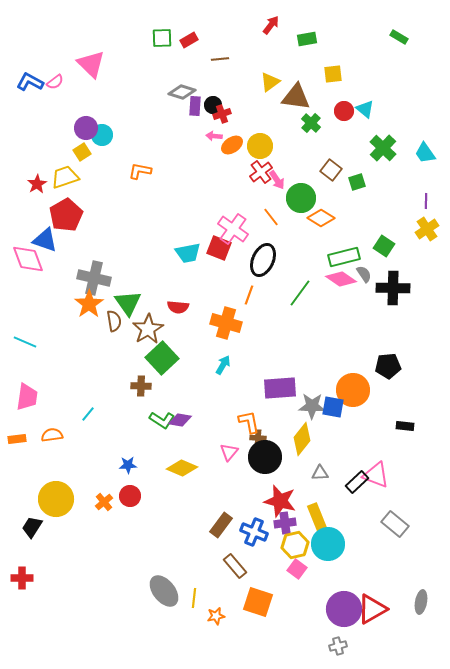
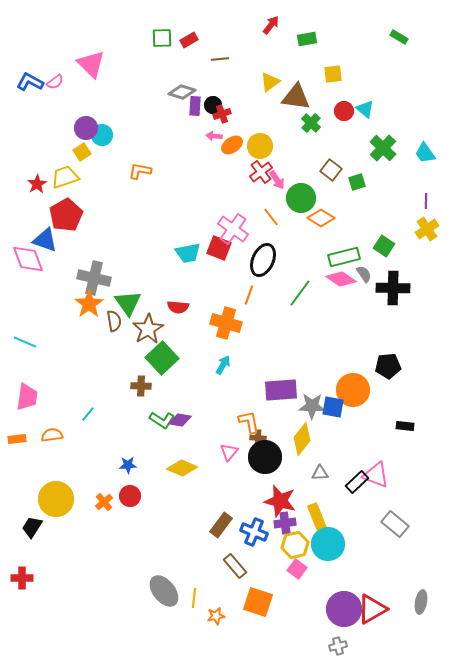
purple rectangle at (280, 388): moved 1 px right, 2 px down
